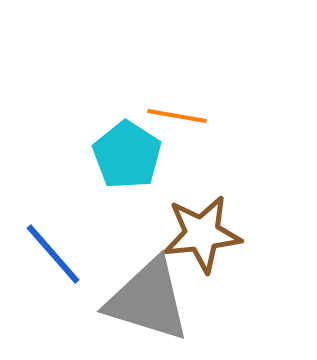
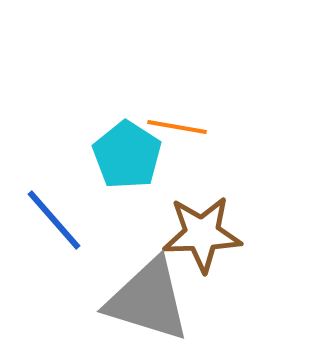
orange line: moved 11 px down
brown star: rotated 4 degrees clockwise
blue line: moved 1 px right, 34 px up
